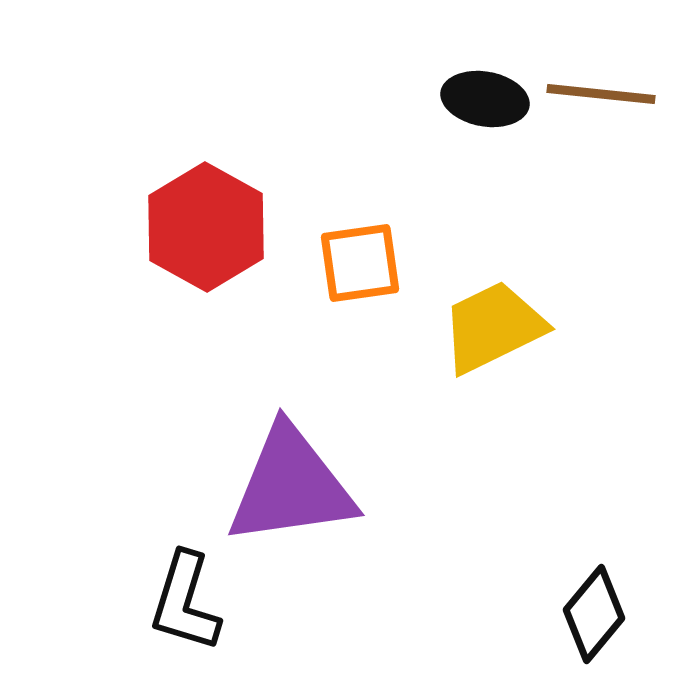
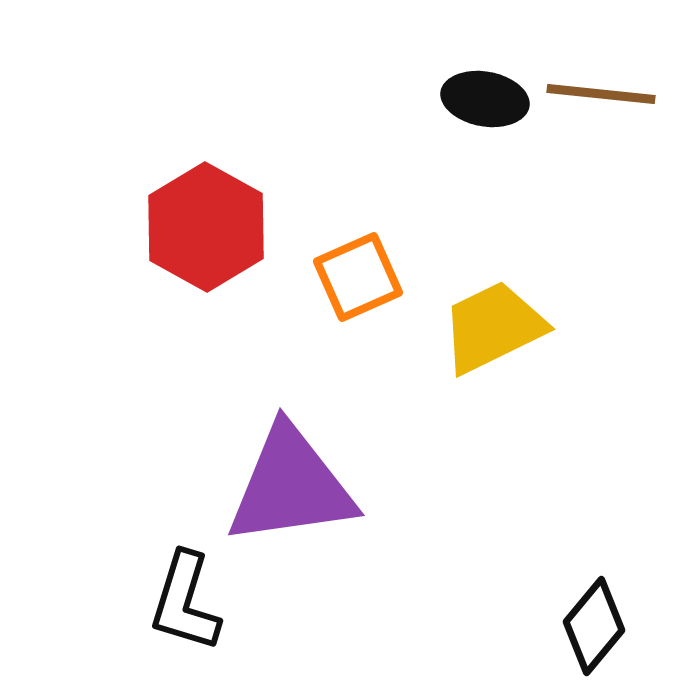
orange square: moved 2 px left, 14 px down; rotated 16 degrees counterclockwise
black diamond: moved 12 px down
